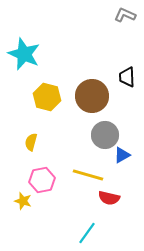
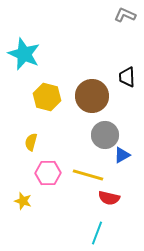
pink hexagon: moved 6 px right, 7 px up; rotated 10 degrees clockwise
cyan line: moved 10 px right; rotated 15 degrees counterclockwise
